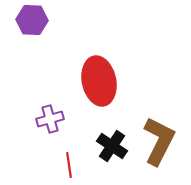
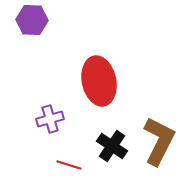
red line: rotated 65 degrees counterclockwise
